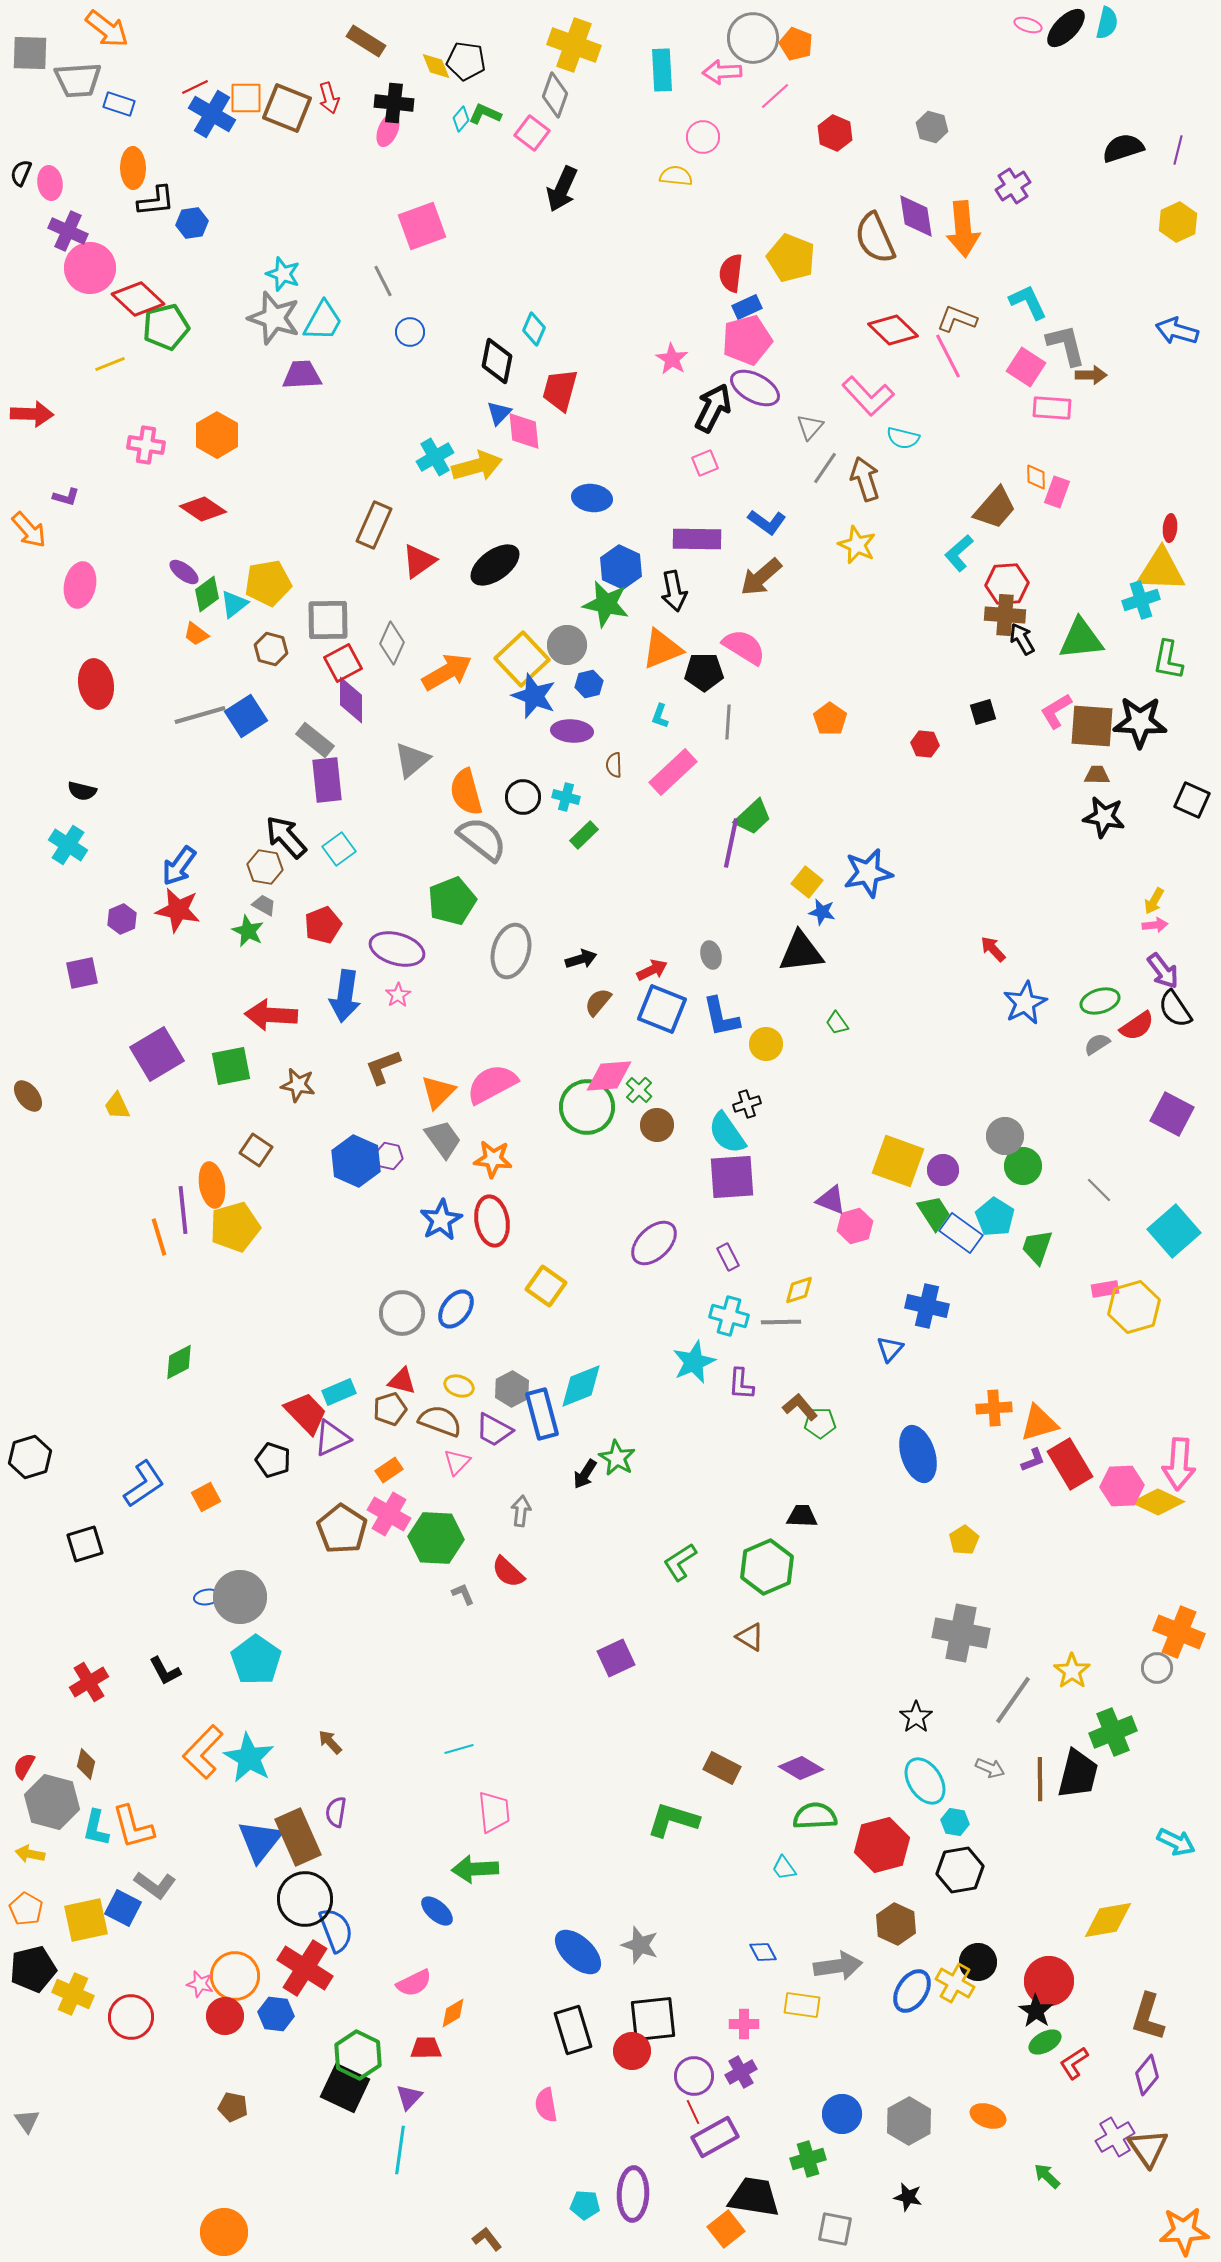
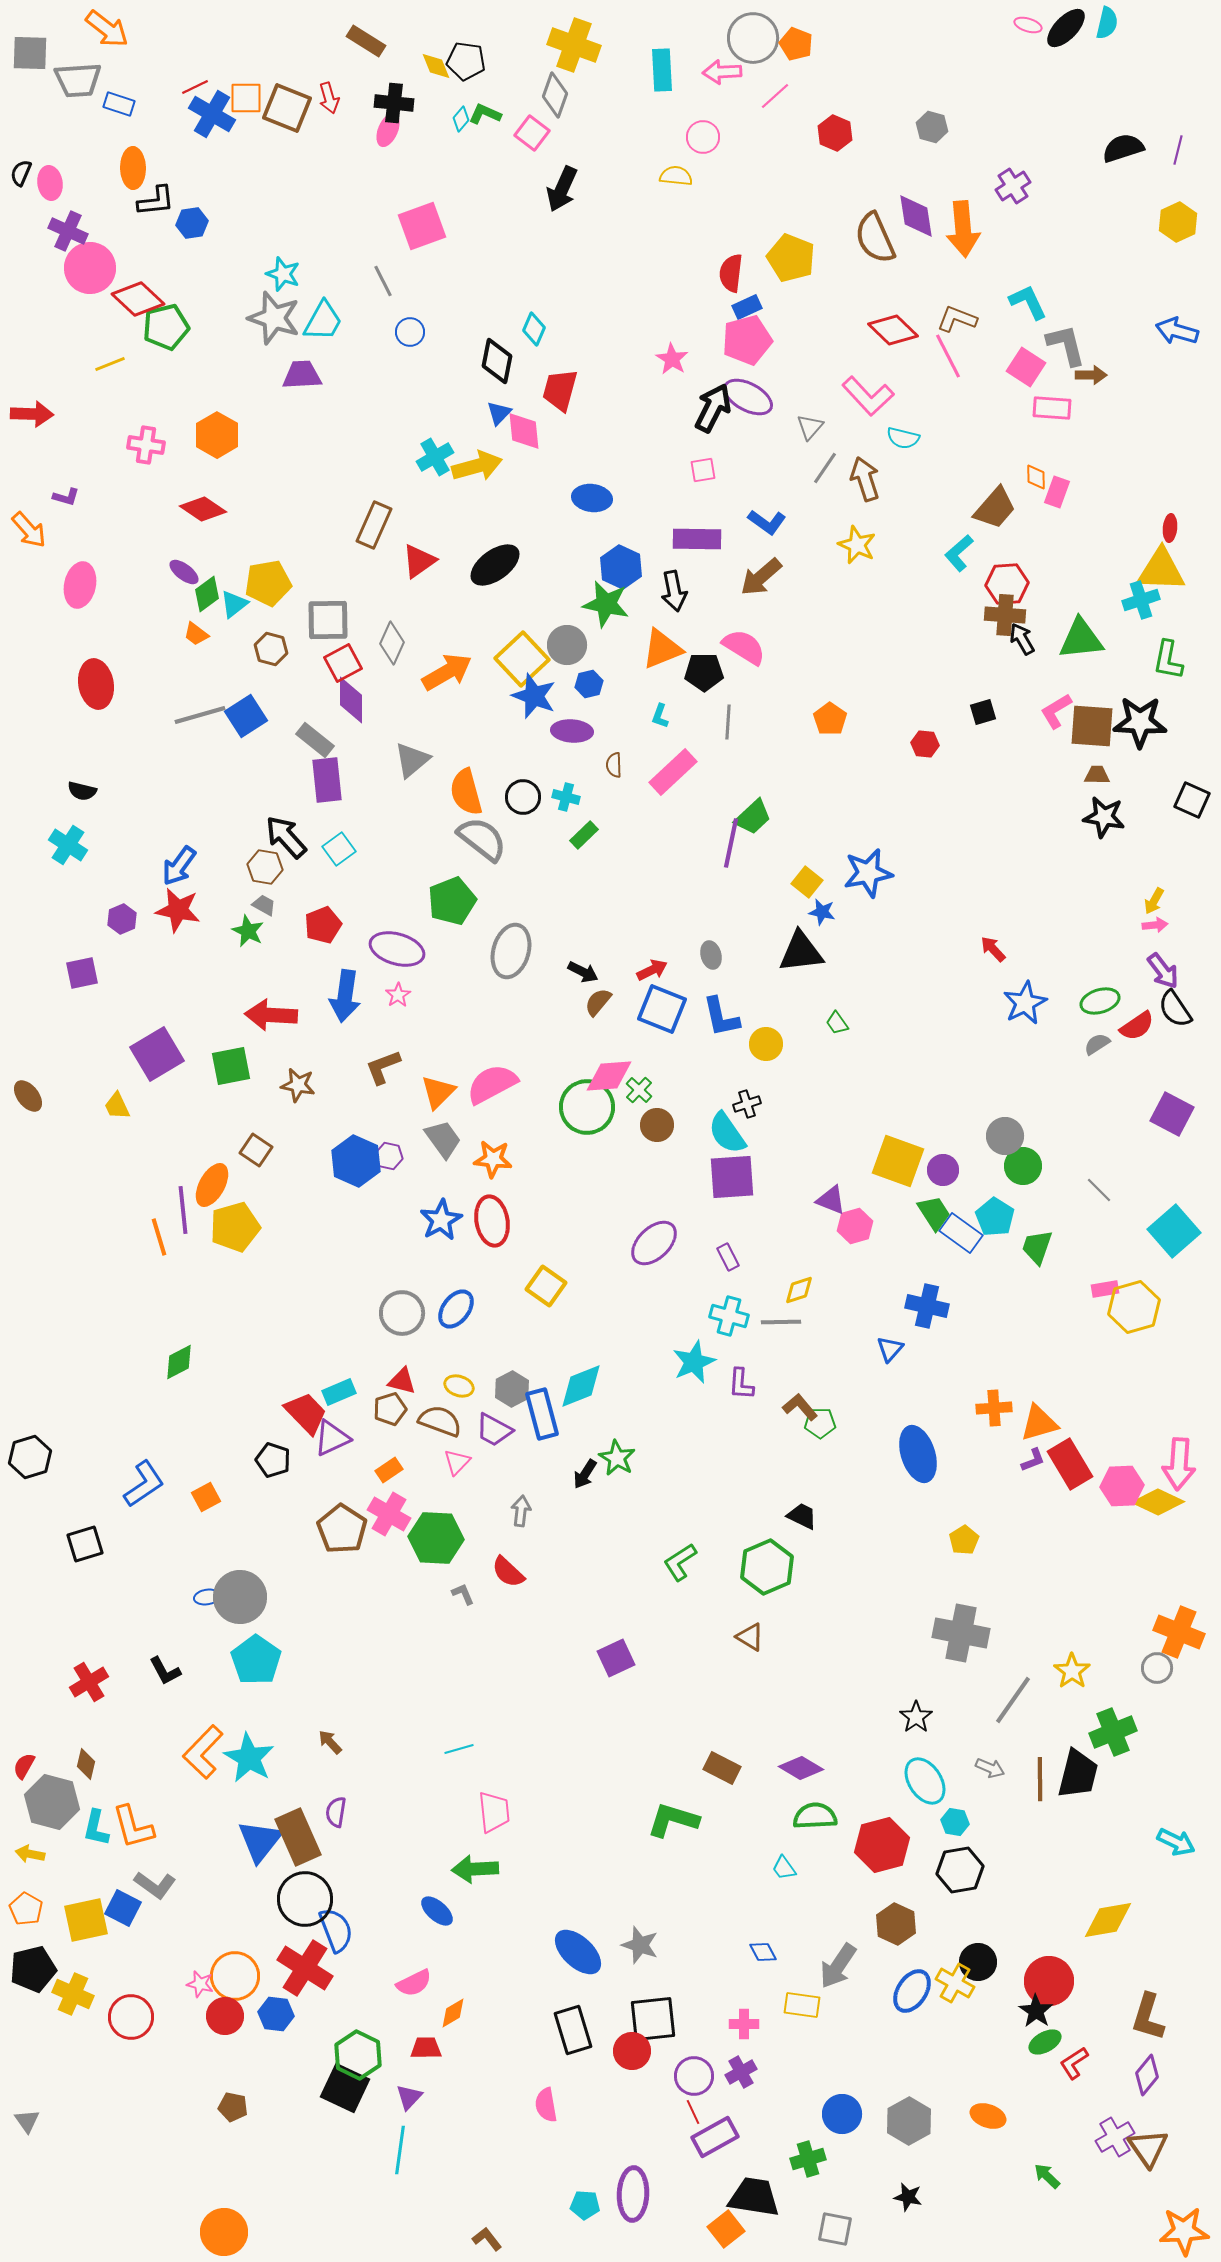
purple ellipse at (755, 388): moved 7 px left, 9 px down
pink square at (705, 463): moved 2 px left, 7 px down; rotated 12 degrees clockwise
black arrow at (581, 959): moved 2 px right, 13 px down; rotated 44 degrees clockwise
orange ellipse at (212, 1185): rotated 39 degrees clockwise
black trapezoid at (802, 1516): rotated 24 degrees clockwise
gray arrow at (838, 1966): rotated 132 degrees clockwise
